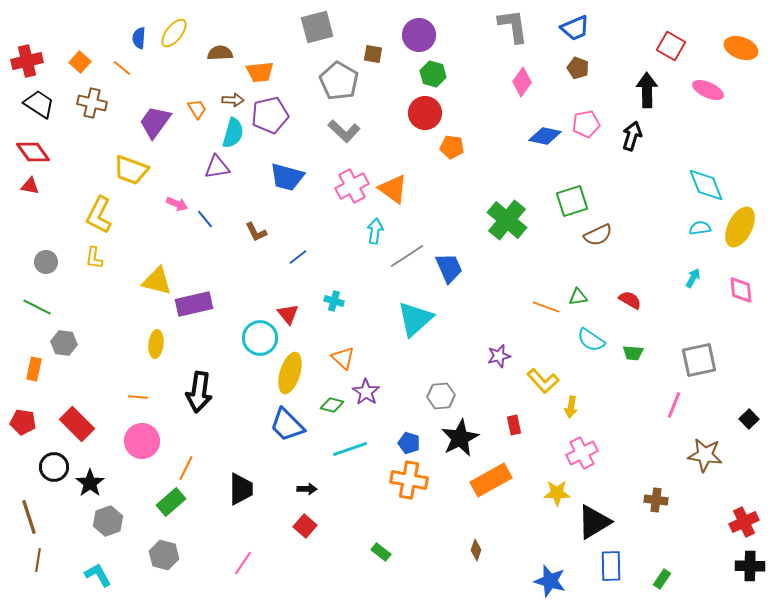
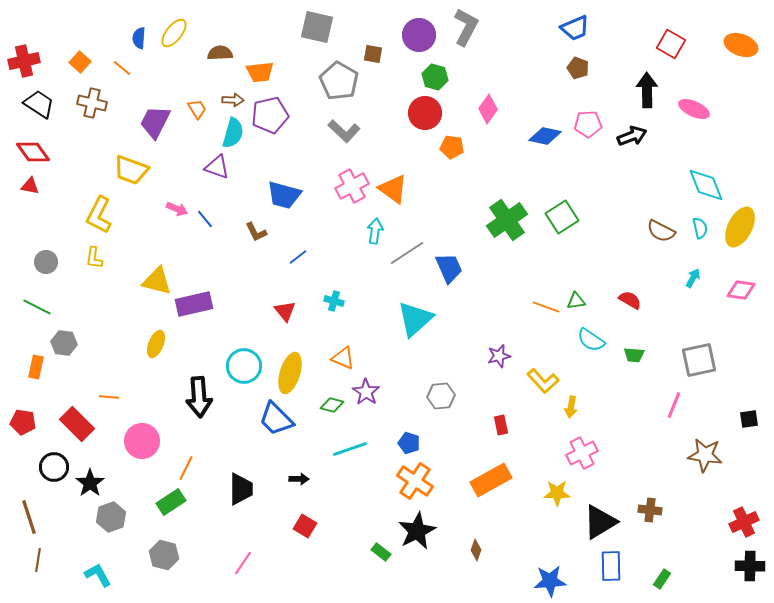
gray L-shape at (513, 26): moved 47 px left, 1 px down; rotated 36 degrees clockwise
gray square at (317, 27): rotated 28 degrees clockwise
red square at (671, 46): moved 2 px up
orange ellipse at (741, 48): moved 3 px up
red cross at (27, 61): moved 3 px left
green hexagon at (433, 74): moved 2 px right, 3 px down
pink diamond at (522, 82): moved 34 px left, 27 px down
pink ellipse at (708, 90): moved 14 px left, 19 px down
purple trapezoid at (155, 122): rotated 9 degrees counterclockwise
pink pentagon at (586, 124): moved 2 px right; rotated 8 degrees clockwise
black arrow at (632, 136): rotated 52 degrees clockwise
purple triangle at (217, 167): rotated 28 degrees clockwise
blue trapezoid at (287, 177): moved 3 px left, 18 px down
green square at (572, 201): moved 10 px left, 16 px down; rotated 16 degrees counterclockwise
pink arrow at (177, 204): moved 5 px down
green cross at (507, 220): rotated 15 degrees clockwise
cyan semicircle at (700, 228): rotated 85 degrees clockwise
brown semicircle at (598, 235): moved 63 px right, 4 px up; rotated 52 degrees clockwise
gray line at (407, 256): moved 3 px up
pink diamond at (741, 290): rotated 76 degrees counterclockwise
green triangle at (578, 297): moved 2 px left, 4 px down
red triangle at (288, 314): moved 3 px left, 3 px up
cyan circle at (260, 338): moved 16 px left, 28 px down
yellow ellipse at (156, 344): rotated 16 degrees clockwise
green trapezoid at (633, 353): moved 1 px right, 2 px down
orange triangle at (343, 358): rotated 20 degrees counterclockwise
orange rectangle at (34, 369): moved 2 px right, 2 px up
black arrow at (199, 392): moved 5 px down; rotated 12 degrees counterclockwise
orange line at (138, 397): moved 29 px left
black square at (749, 419): rotated 36 degrees clockwise
blue trapezoid at (287, 425): moved 11 px left, 6 px up
red rectangle at (514, 425): moved 13 px left
black star at (460, 438): moved 43 px left, 93 px down
orange cross at (409, 480): moved 6 px right, 1 px down; rotated 24 degrees clockwise
black arrow at (307, 489): moved 8 px left, 10 px up
brown cross at (656, 500): moved 6 px left, 10 px down
green rectangle at (171, 502): rotated 8 degrees clockwise
gray hexagon at (108, 521): moved 3 px right, 4 px up
black triangle at (594, 522): moved 6 px right
red square at (305, 526): rotated 10 degrees counterclockwise
blue star at (550, 581): rotated 20 degrees counterclockwise
